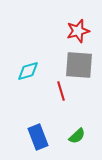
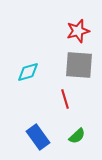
cyan diamond: moved 1 px down
red line: moved 4 px right, 8 px down
blue rectangle: rotated 15 degrees counterclockwise
